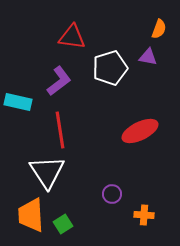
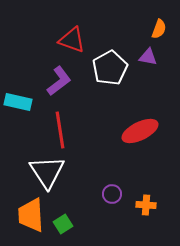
red triangle: moved 3 px down; rotated 12 degrees clockwise
white pentagon: rotated 12 degrees counterclockwise
orange cross: moved 2 px right, 10 px up
